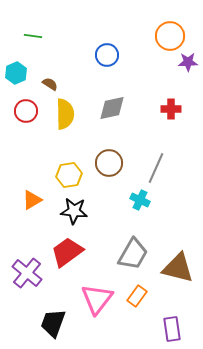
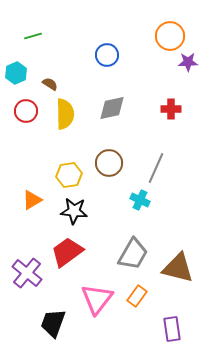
green line: rotated 24 degrees counterclockwise
